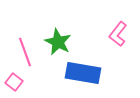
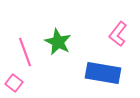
blue rectangle: moved 20 px right
pink square: moved 1 px down
